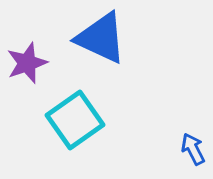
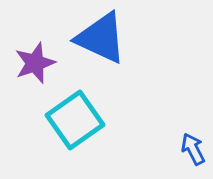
purple star: moved 8 px right
